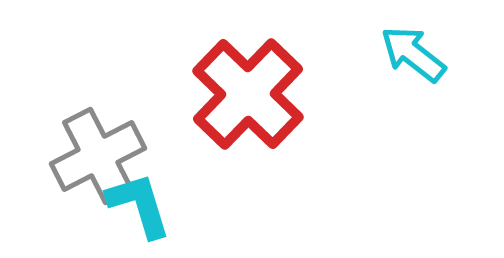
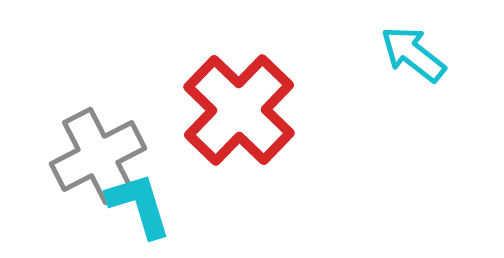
red cross: moved 9 px left, 16 px down
